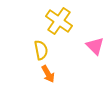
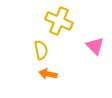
yellow cross: rotated 12 degrees counterclockwise
orange arrow: rotated 132 degrees clockwise
